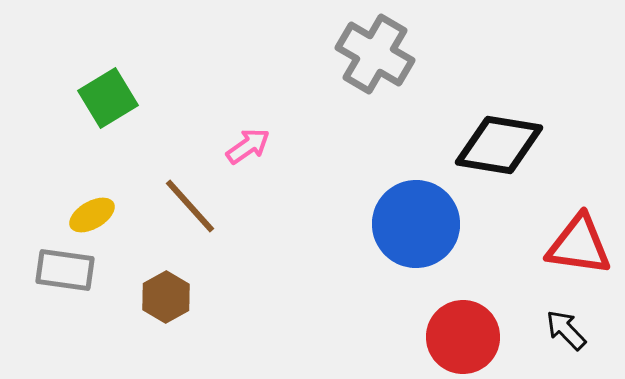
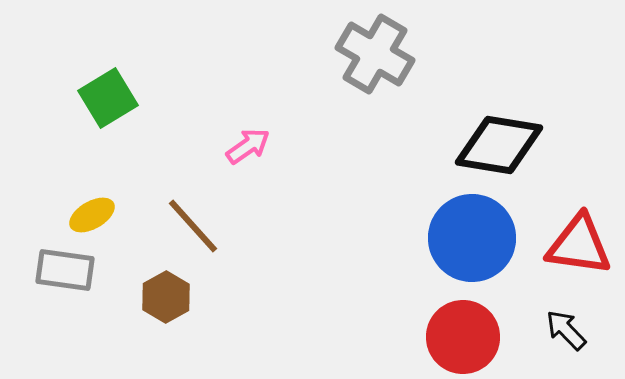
brown line: moved 3 px right, 20 px down
blue circle: moved 56 px right, 14 px down
